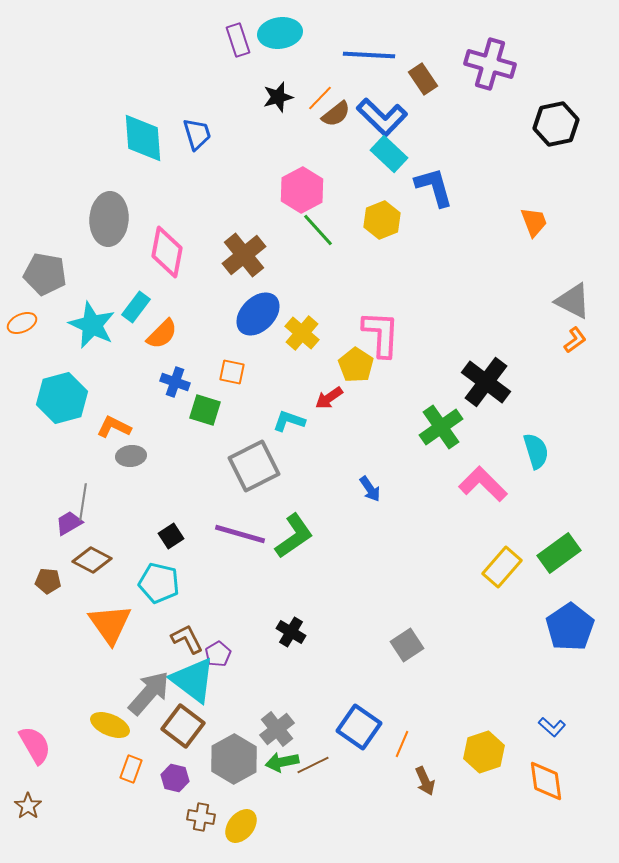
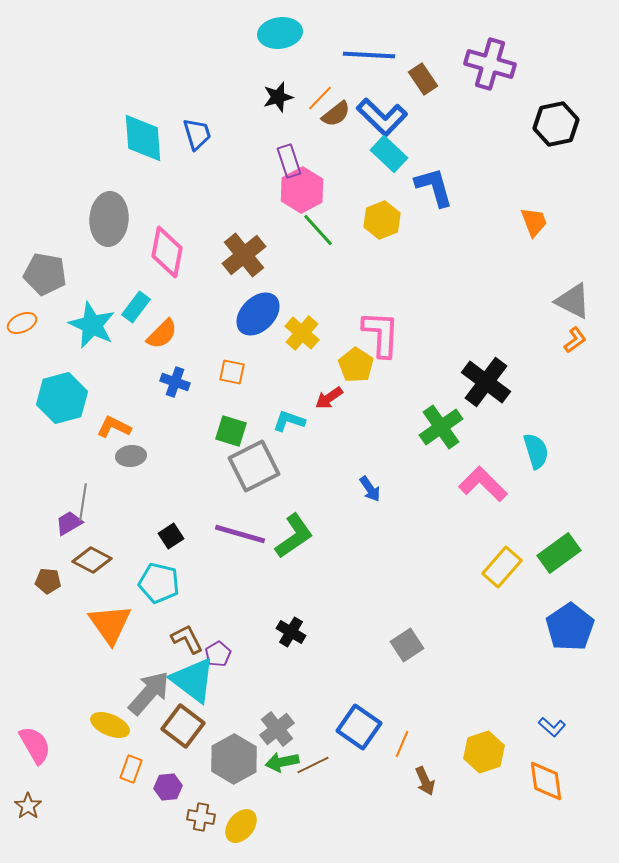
purple rectangle at (238, 40): moved 51 px right, 121 px down
green square at (205, 410): moved 26 px right, 21 px down
purple hexagon at (175, 778): moved 7 px left, 9 px down; rotated 20 degrees counterclockwise
